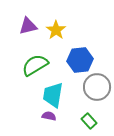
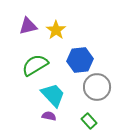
cyan trapezoid: rotated 128 degrees clockwise
